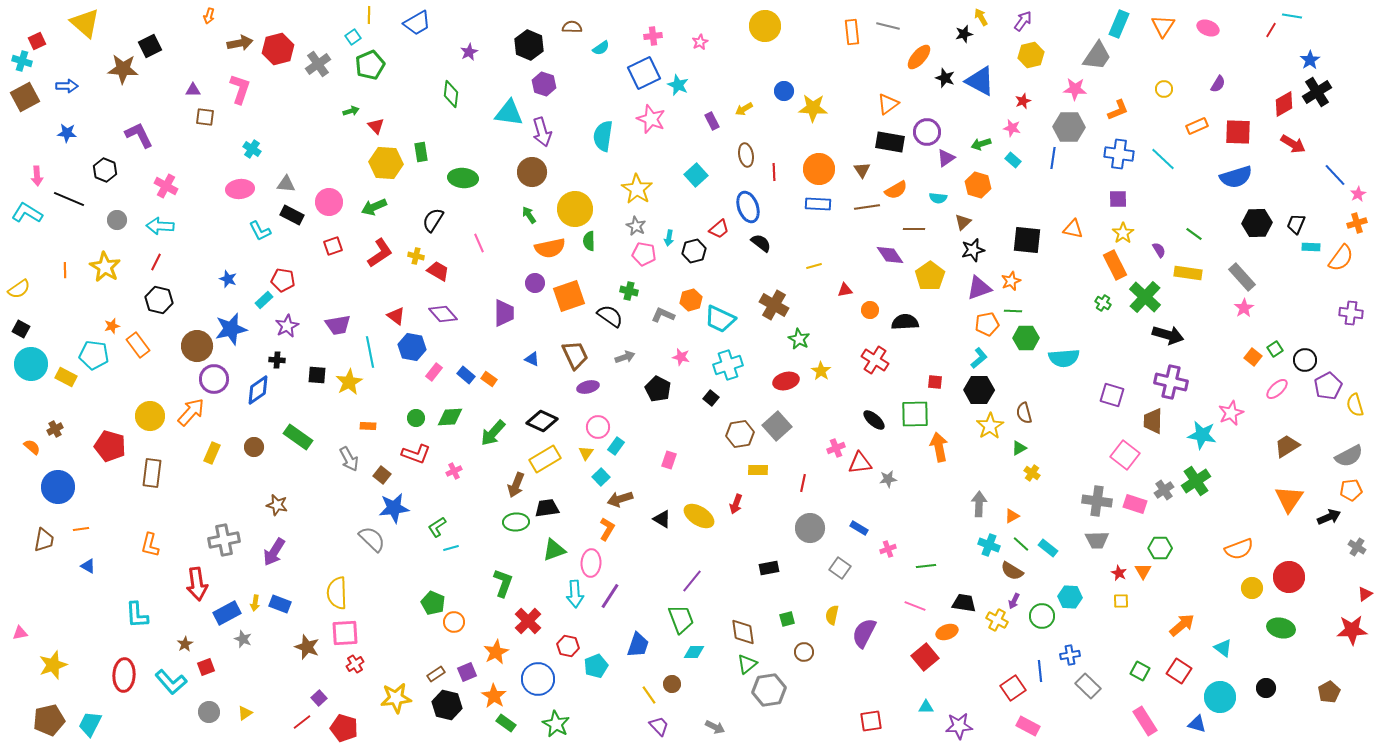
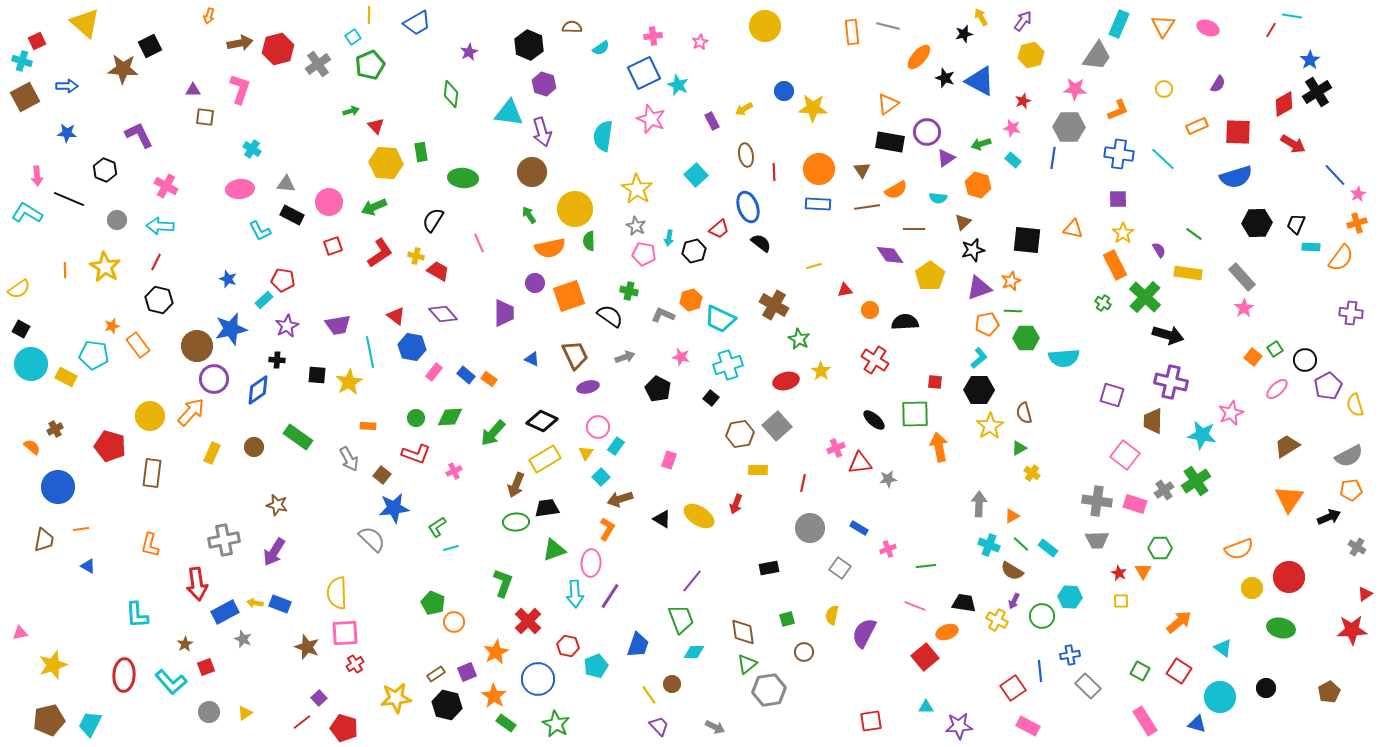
yellow arrow at (255, 603): rotated 91 degrees clockwise
blue rectangle at (227, 613): moved 2 px left, 1 px up
orange arrow at (1182, 625): moved 3 px left, 3 px up
